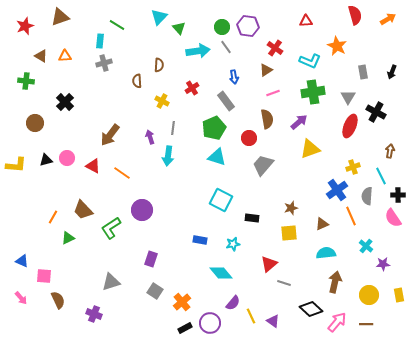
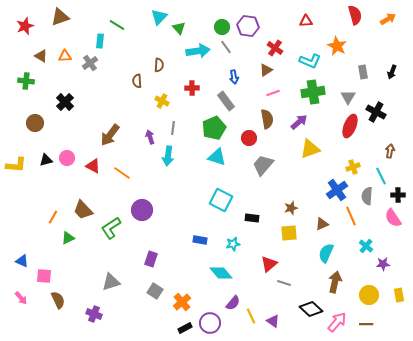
gray cross at (104, 63): moved 14 px left; rotated 21 degrees counterclockwise
red cross at (192, 88): rotated 32 degrees clockwise
cyan semicircle at (326, 253): rotated 60 degrees counterclockwise
